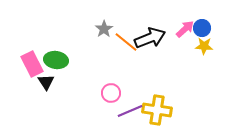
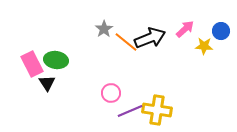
blue circle: moved 19 px right, 3 px down
black triangle: moved 1 px right, 1 px down
